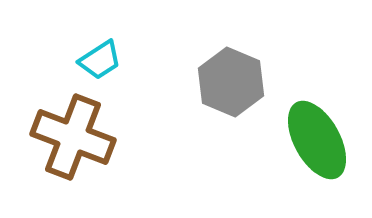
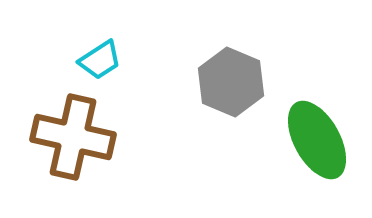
brown cross: rotated 8 degrees counterclockwise
